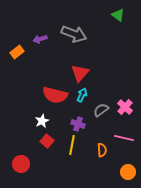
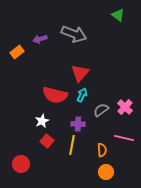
purple cross: rotated 16 degrees counterclockwise
orange circle: moved 22 px left
